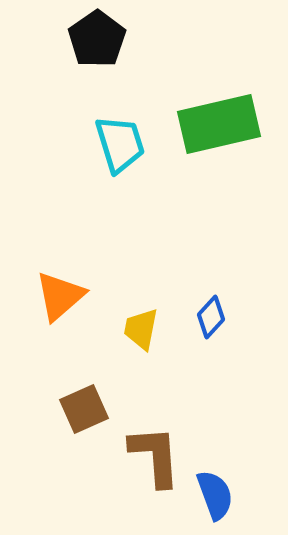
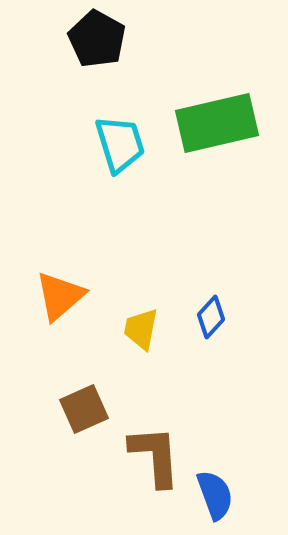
black pentagon: rotated 8 degrees counterclockwise
green rectangle: moved 2 px left, 1 px up
